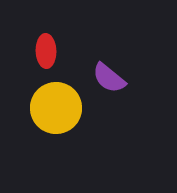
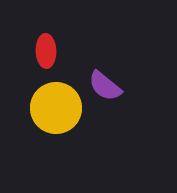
purple semicircle: moved 4 px left, 8 px down
